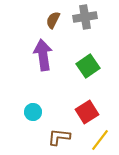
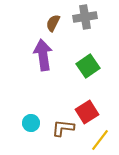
brown semicircle: moved 3 px down
cyan circle: moved 2 px left, 11 px down
brown L-shape: moved 4 px right, 9 px up
